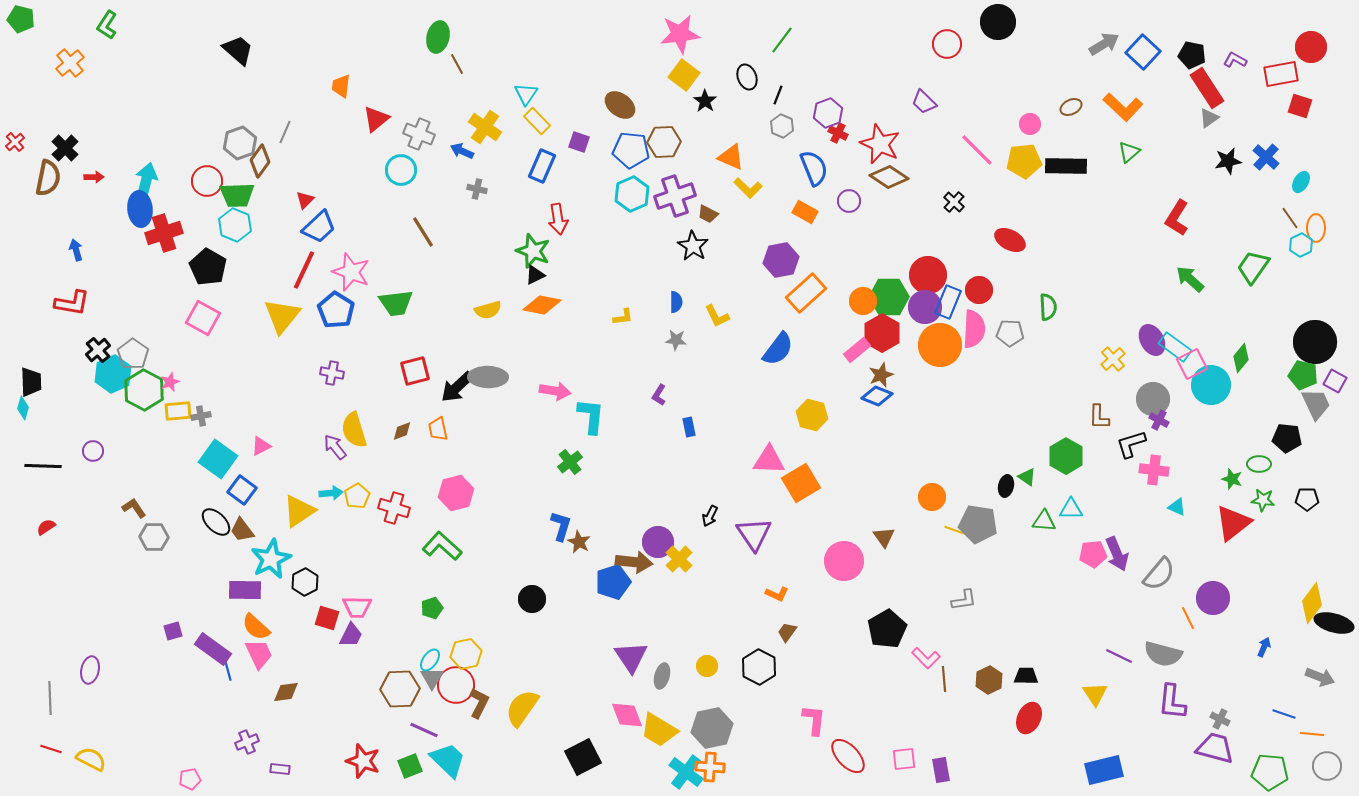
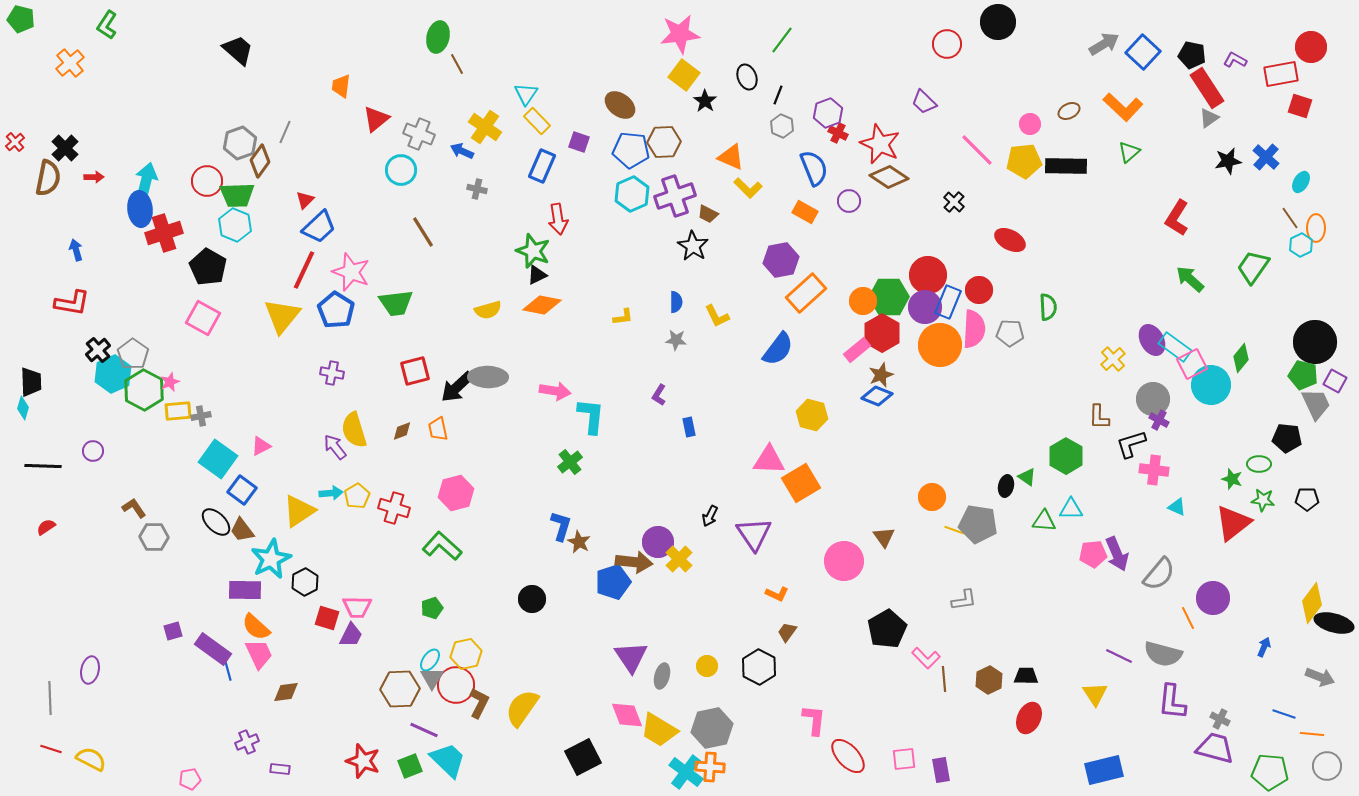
brown ellipse at (1071, 107): moved 2 px left, 4 px down
black triangle at (535, 275): moved 2 px right
